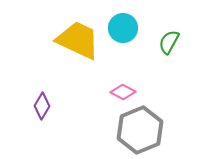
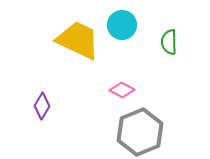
cyan circle: moved 1 px left, 3 px up
green semicircle: rotated 30 degrees counterclockwise
pink diamond: moved 1 px left, 2 px up
gray hexagon: moved 2 px down
